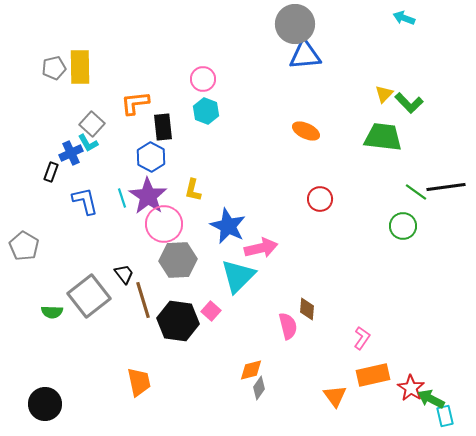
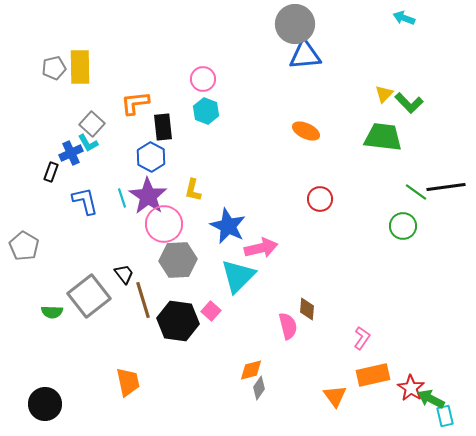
orange trapezoid at (139, 382): moved 11 px left
